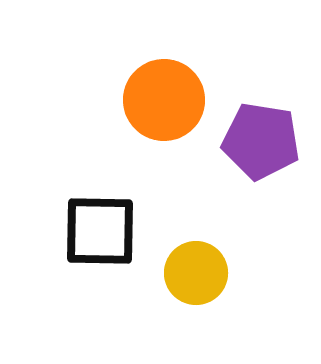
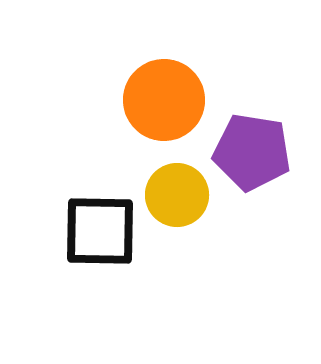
purple pentagon: moved 9 px left, 11 px down
yellow circle: moved 19 px left, 78 px up
